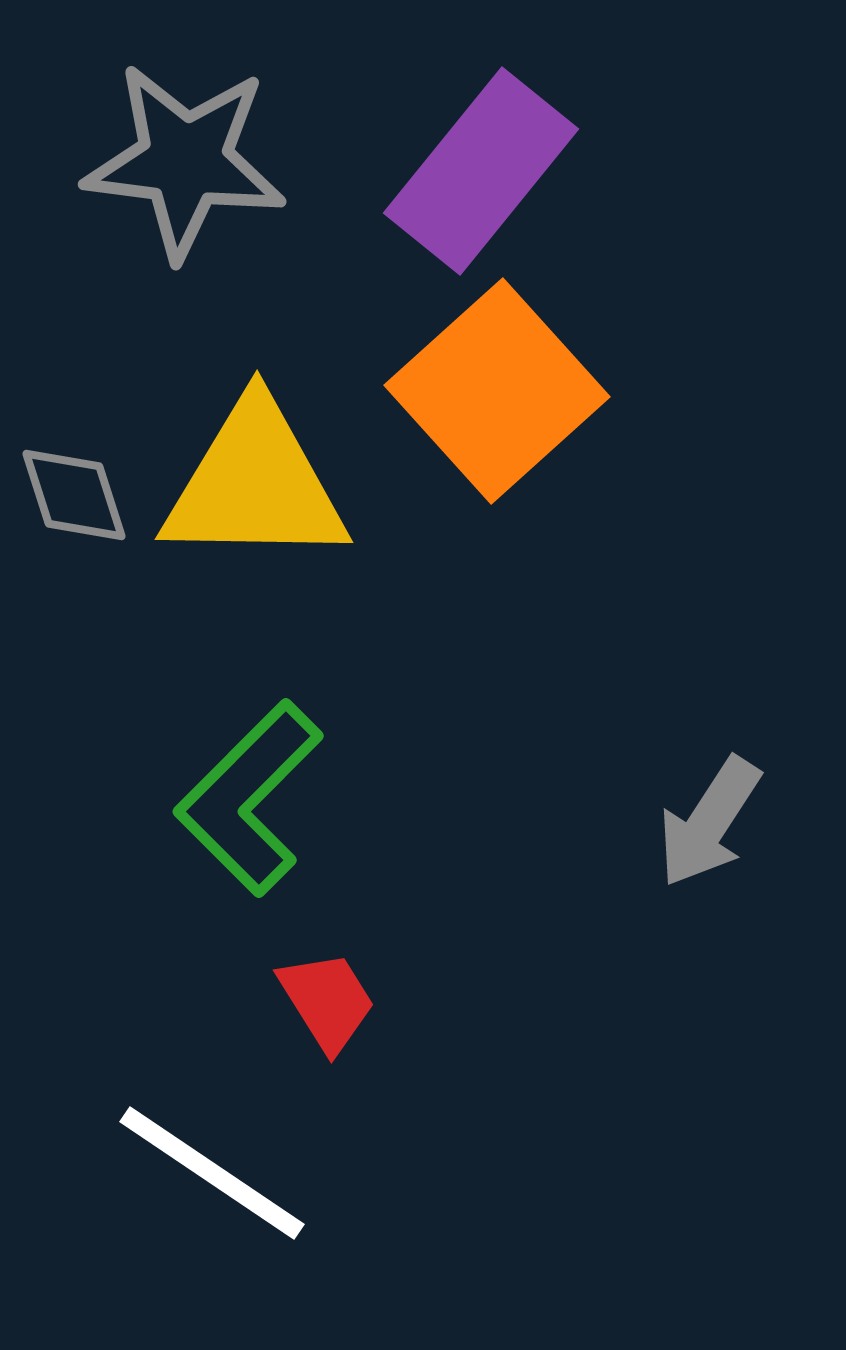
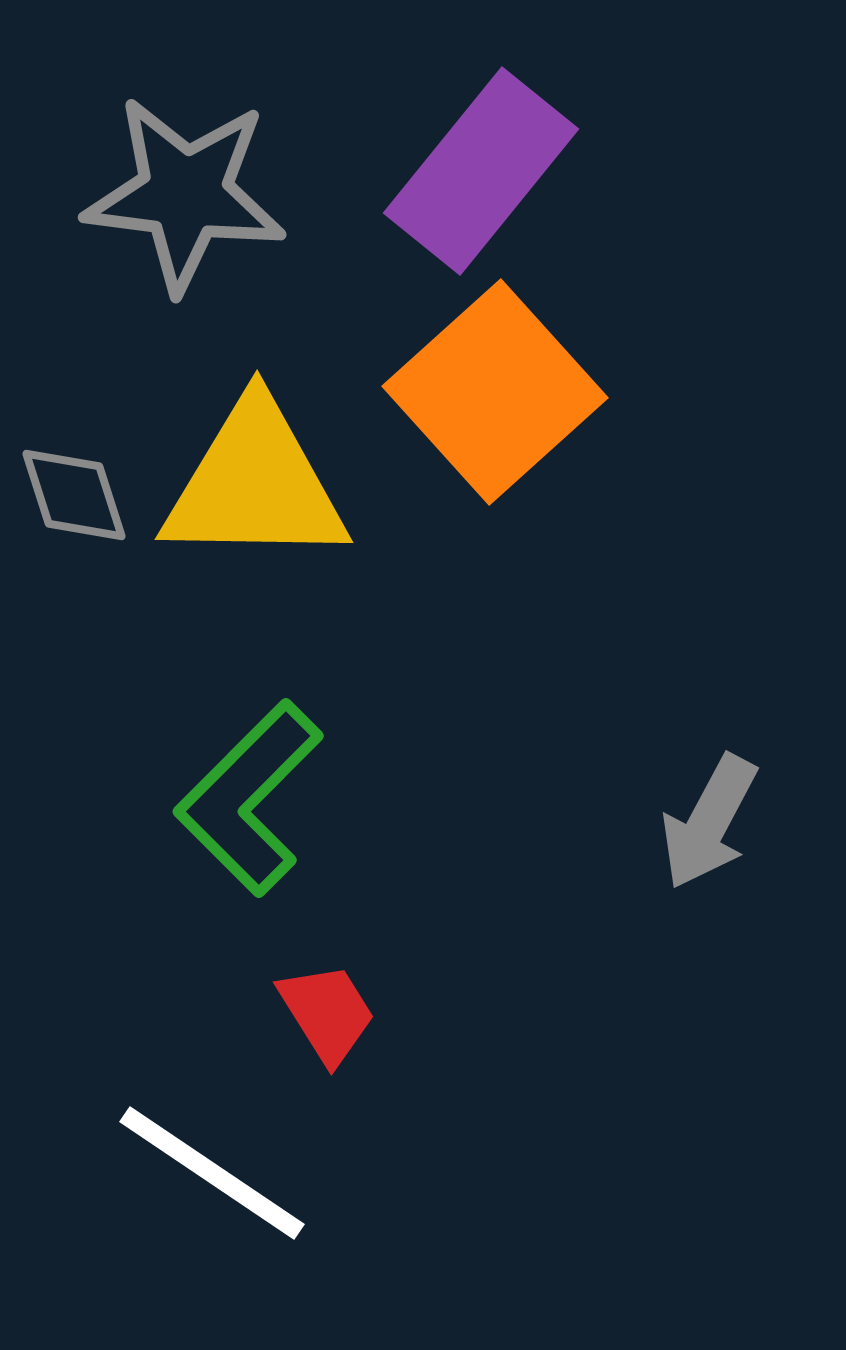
gray star: moved 33 px down
orange square: moved 2 px left, 1 px down
gray arrow: rotated 5 degrees counterclockwise
red trapezoid: moved 12 px down
